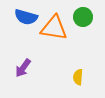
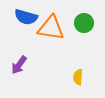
green circle: moved 1 px right, 6 px down
orange triangle: moved 3 px left
purple arrow: moved 4 px left, 3 px up
